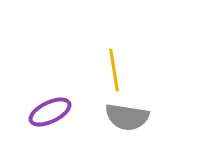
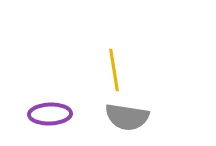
purple ellipse: moved 2 px down; rotated 24 degrees clockwise
